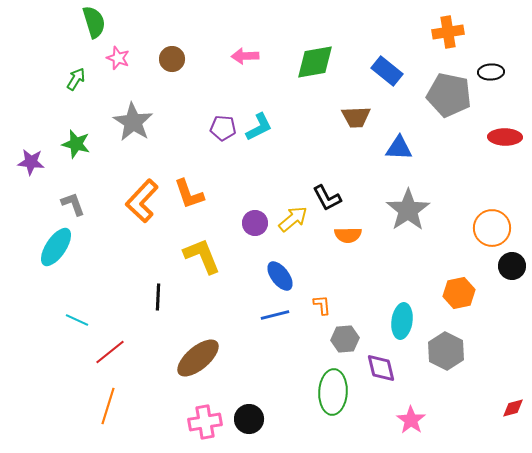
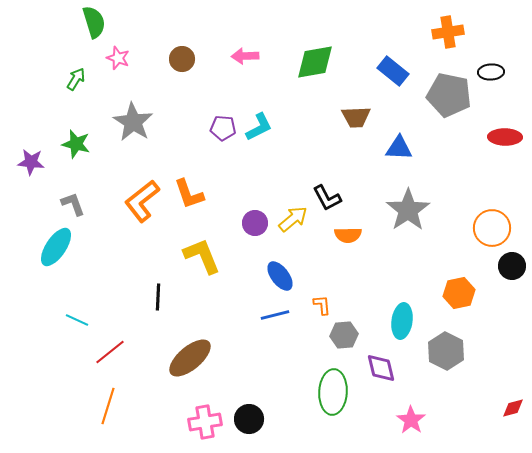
brown circle at (172, 59): moved 10 px right
blue rectangle at (387, 71): moved 6 px right
orange L-shape at (142, 201): rotated 9 degrees clockwise
gray hexagon at (345, 339): moved 1 px left, 4 px up
brown ellipse at (198, 358): moved 8 px left
